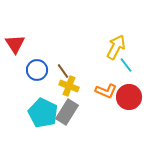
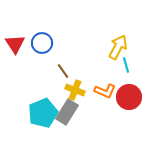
yellow arrow: moved 2 px right
cyan line: rotated 21 degrees clockwise
blue circle: moved 5 px right, 27 px up
yellow cross: moved 6 px right, 4 px down
orange L-shape: moved 1 px left
cyan pentagon: rotated 24 degrees clockwise
